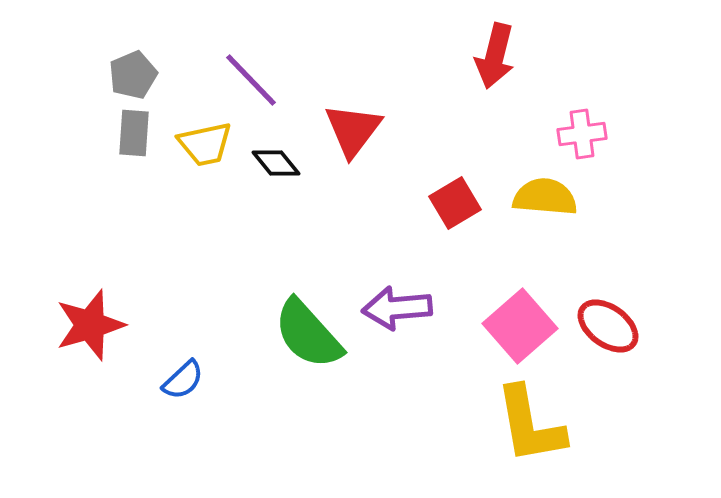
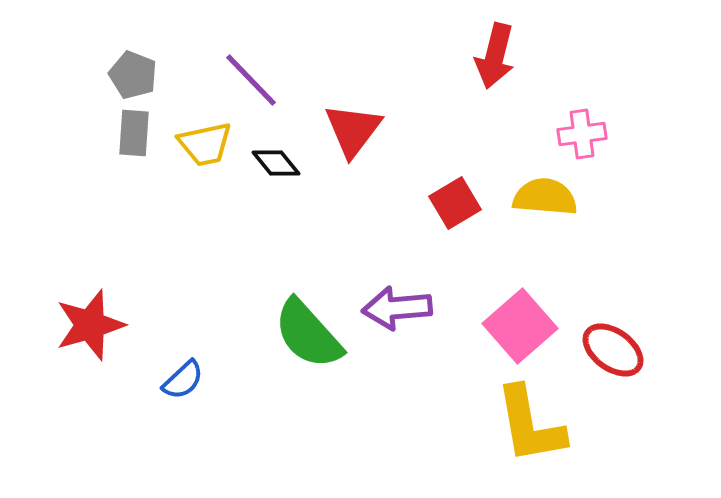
gray pentagon: rotated 27 degrees counterclockwise
red ellipse: moved 5 px right, 24 px down
